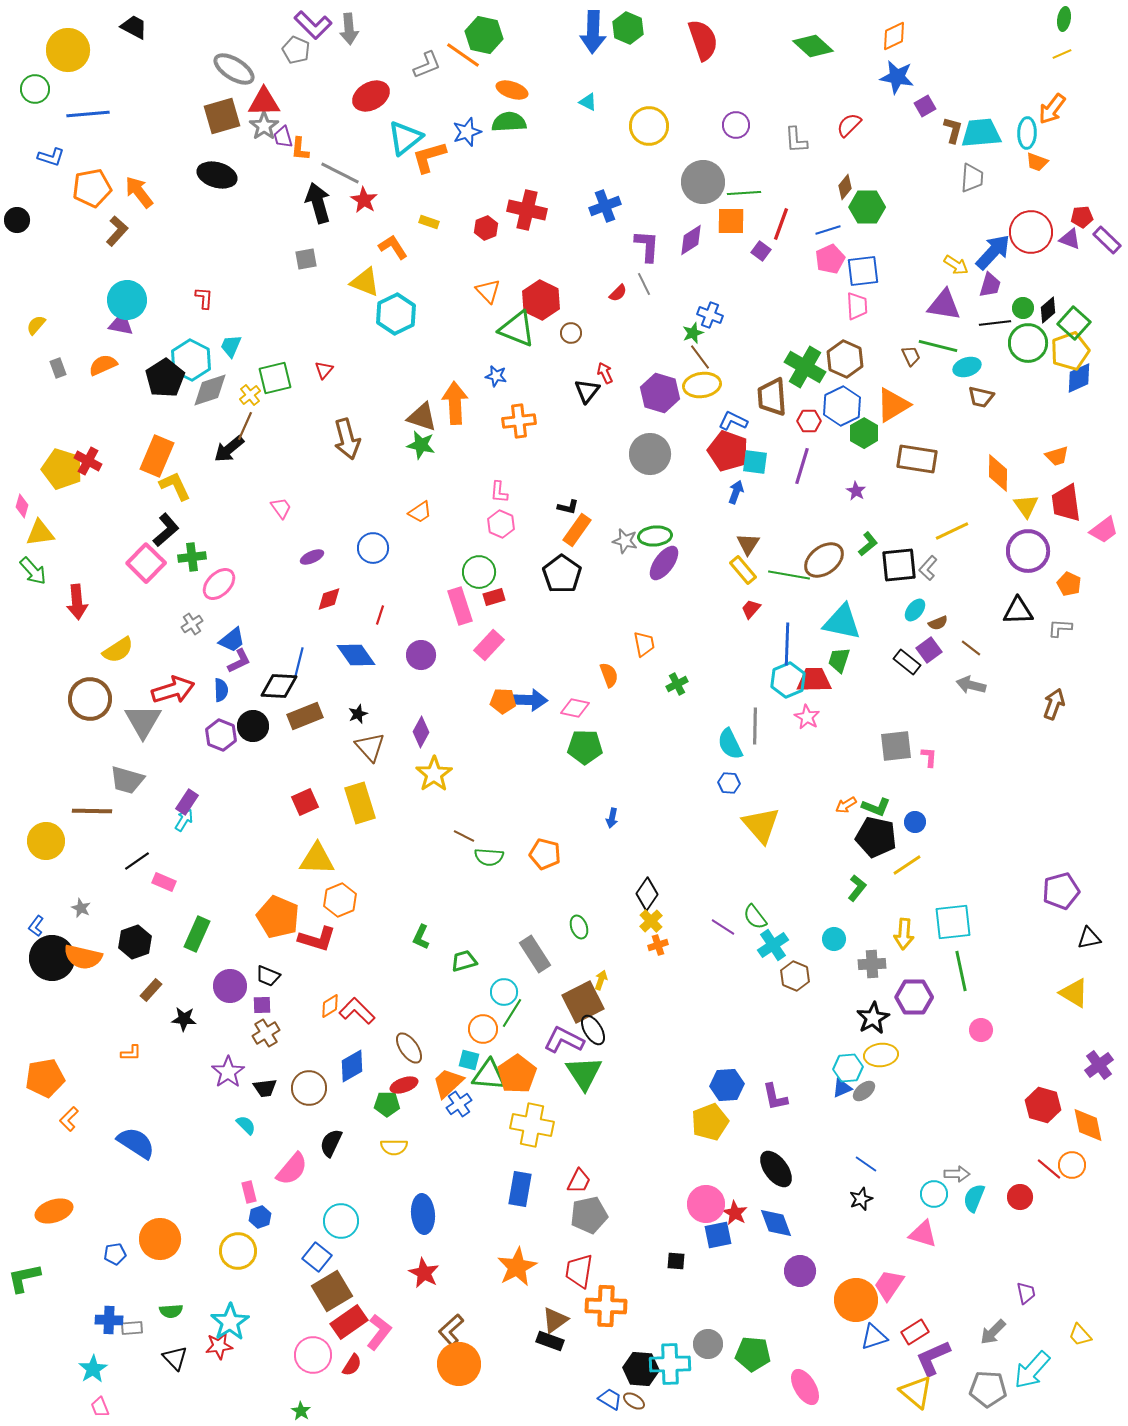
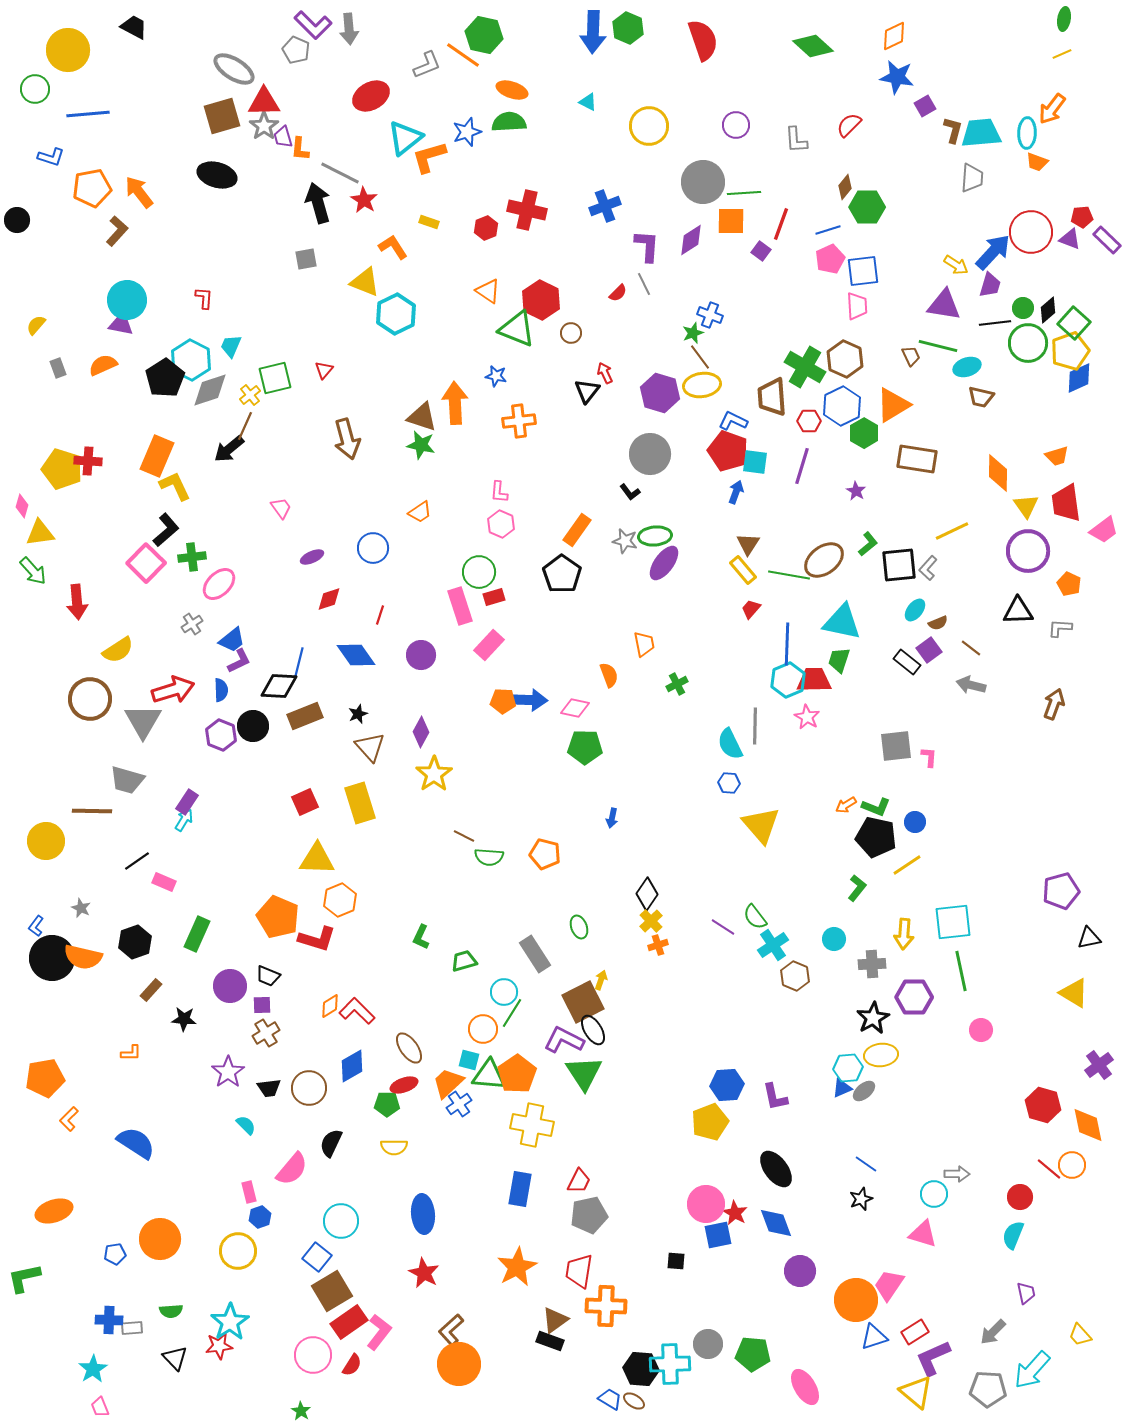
orange triangle at (488, 291): rotated 12 degrees counterclockwise
red cross at (88, 461): rotated 24 degrees counterclockwise
black L-shape at (568, 507): moved 62 px right, 15 px up; rotated 40 degrees clockwise
black trapezoid at (265, 1088): moved 4 px right
cyan semicircle at (974, 1198): moved 39 px right, 37 px down
